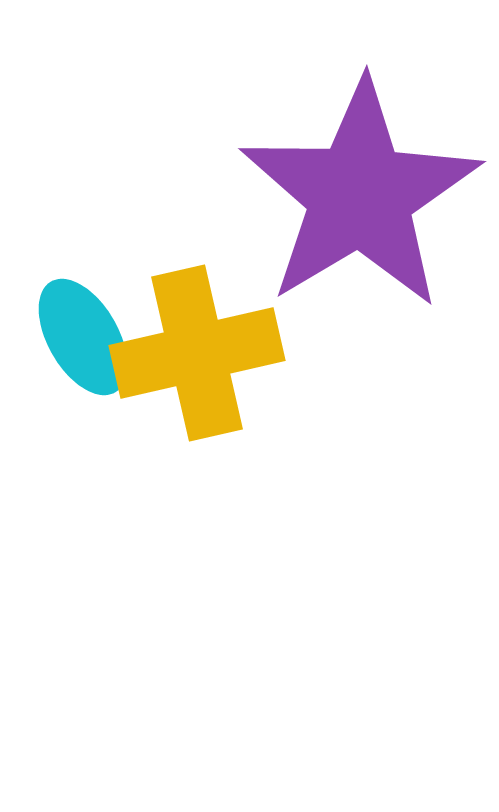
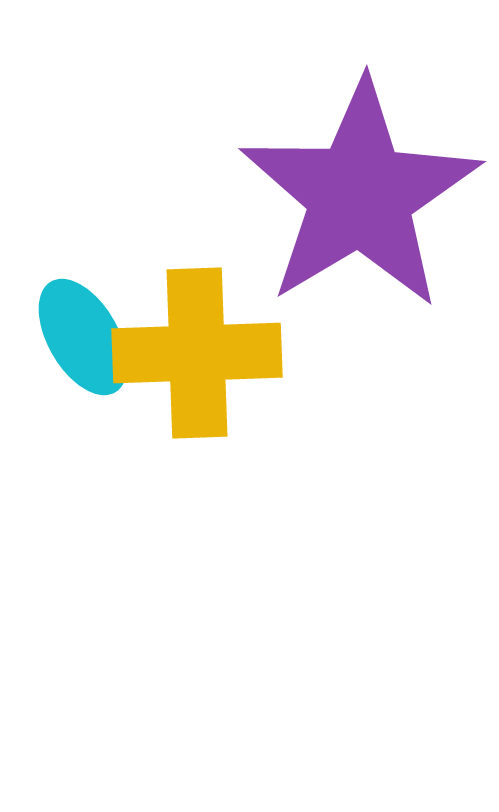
yellow cross: rotated 11 degrees clockwise
